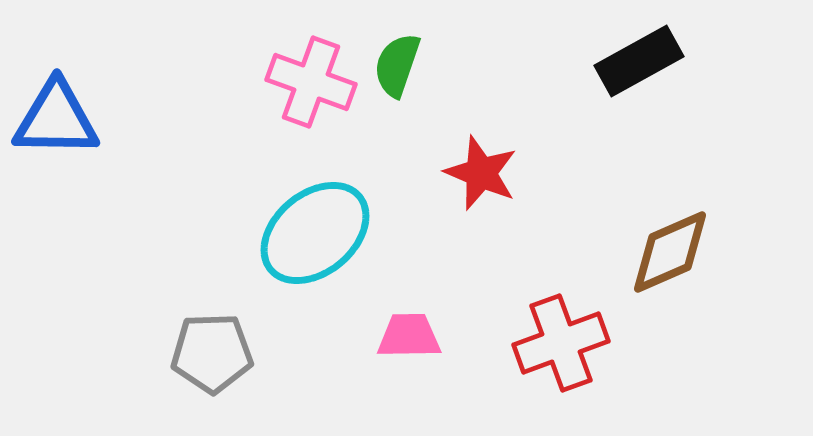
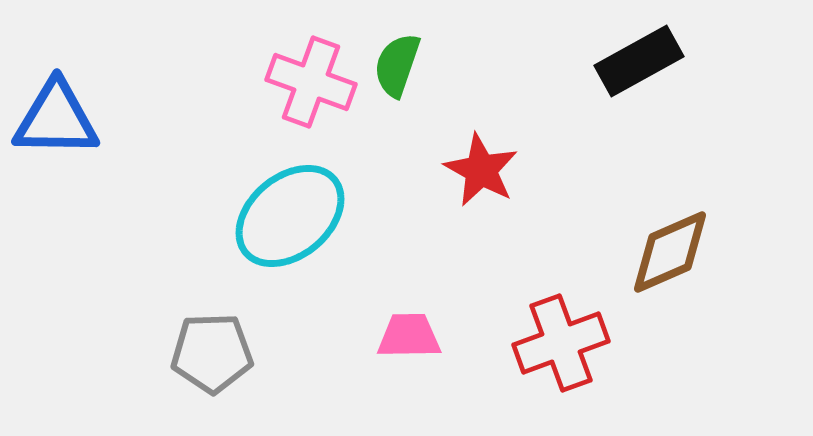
red star: moved 3 px up; rotated 6 degrees clockwise
cyan ellipse: moved 25 px left, 17 px up
